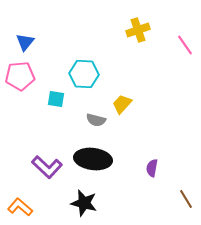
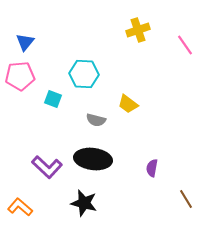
cyan square: moved 3 px left; rotated 12 degrees clockwise
yellow trapezoid: moved 6 px right; rotated 95 degrees counterclockwise
